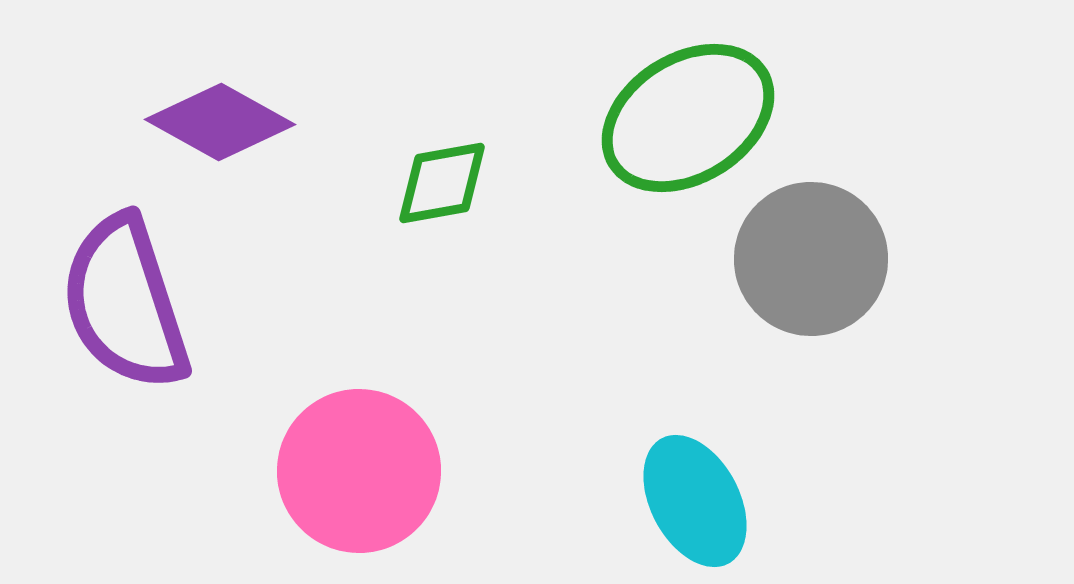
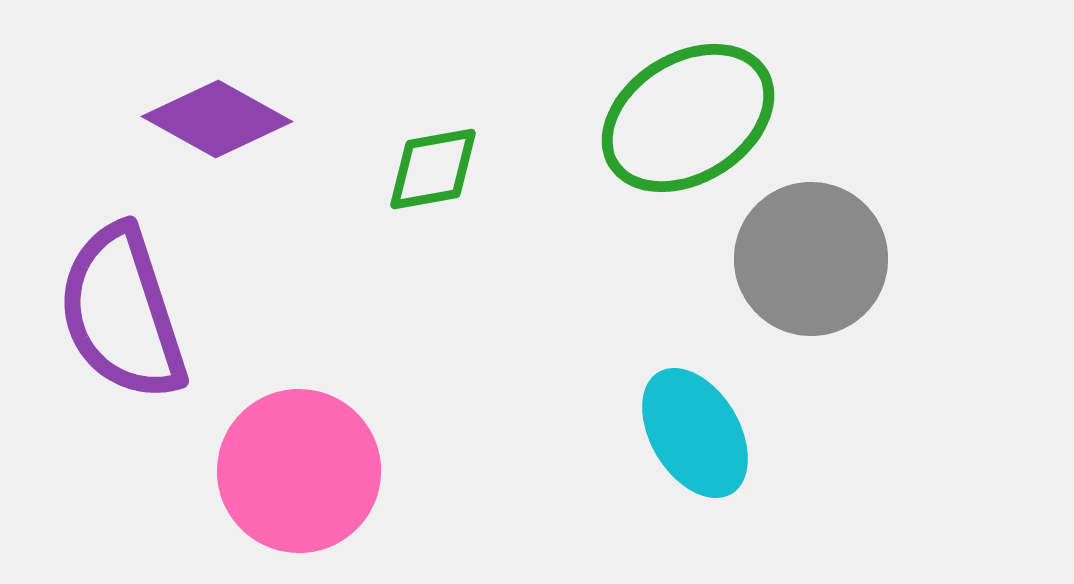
purple diamond: moved 3 px left, 3 px up
green diamond: moved 9 px left, 14 px up
purple semicircle: moved 3 px left, 10 px down
pink circle: moved 60 px left
cyan ellipse: moved 68 px up; rotated 3 degrees counterclockwise
